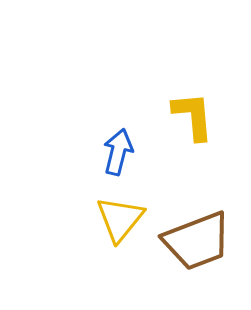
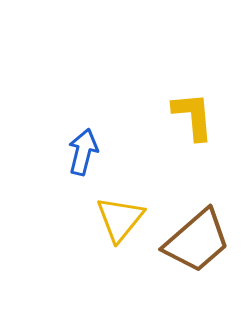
blue arrow: moved 35 px left
brown trapezoid: rotated 20 degrees counterclockwise
